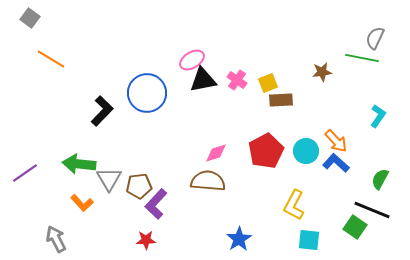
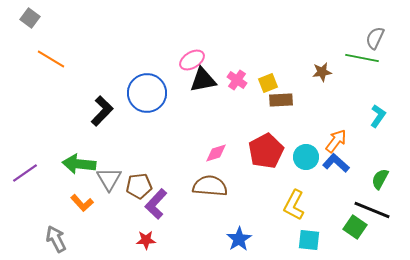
orange arrow: rotated 100 degrees counterclockwise
cyan circle: moved 6 px down
brown semicircle: moved 2 px right, 5 px down
